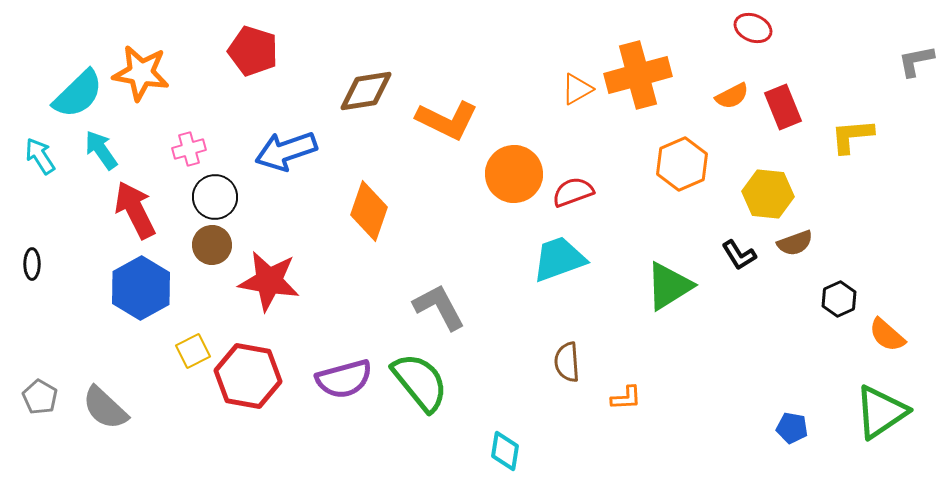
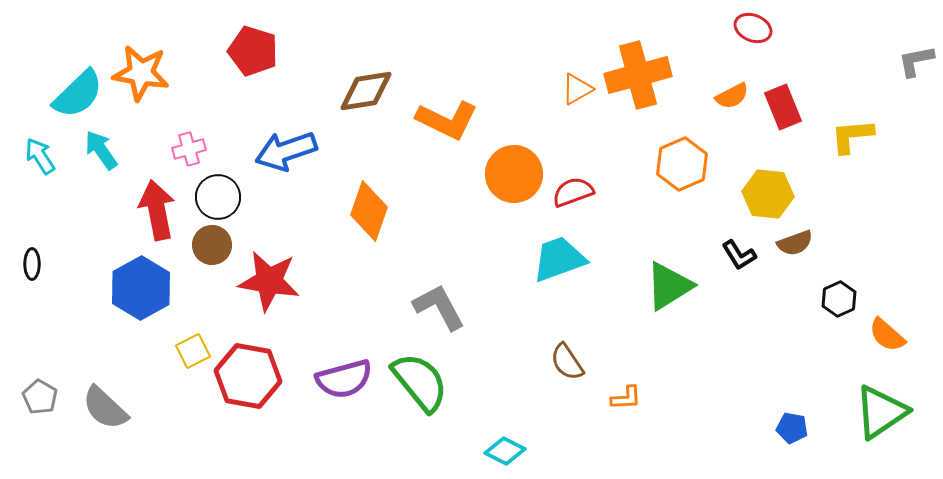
black circle at (215, 197): moved 3 px right
red arrow at (135, 210): moved 22 px right; rotated 16 degrees clockwise
brown semicircle at (567, 362): rotated 30 degrees counterclockwise
cyan diamond at (505, 451): rotated 72 degrees counterclockwise
